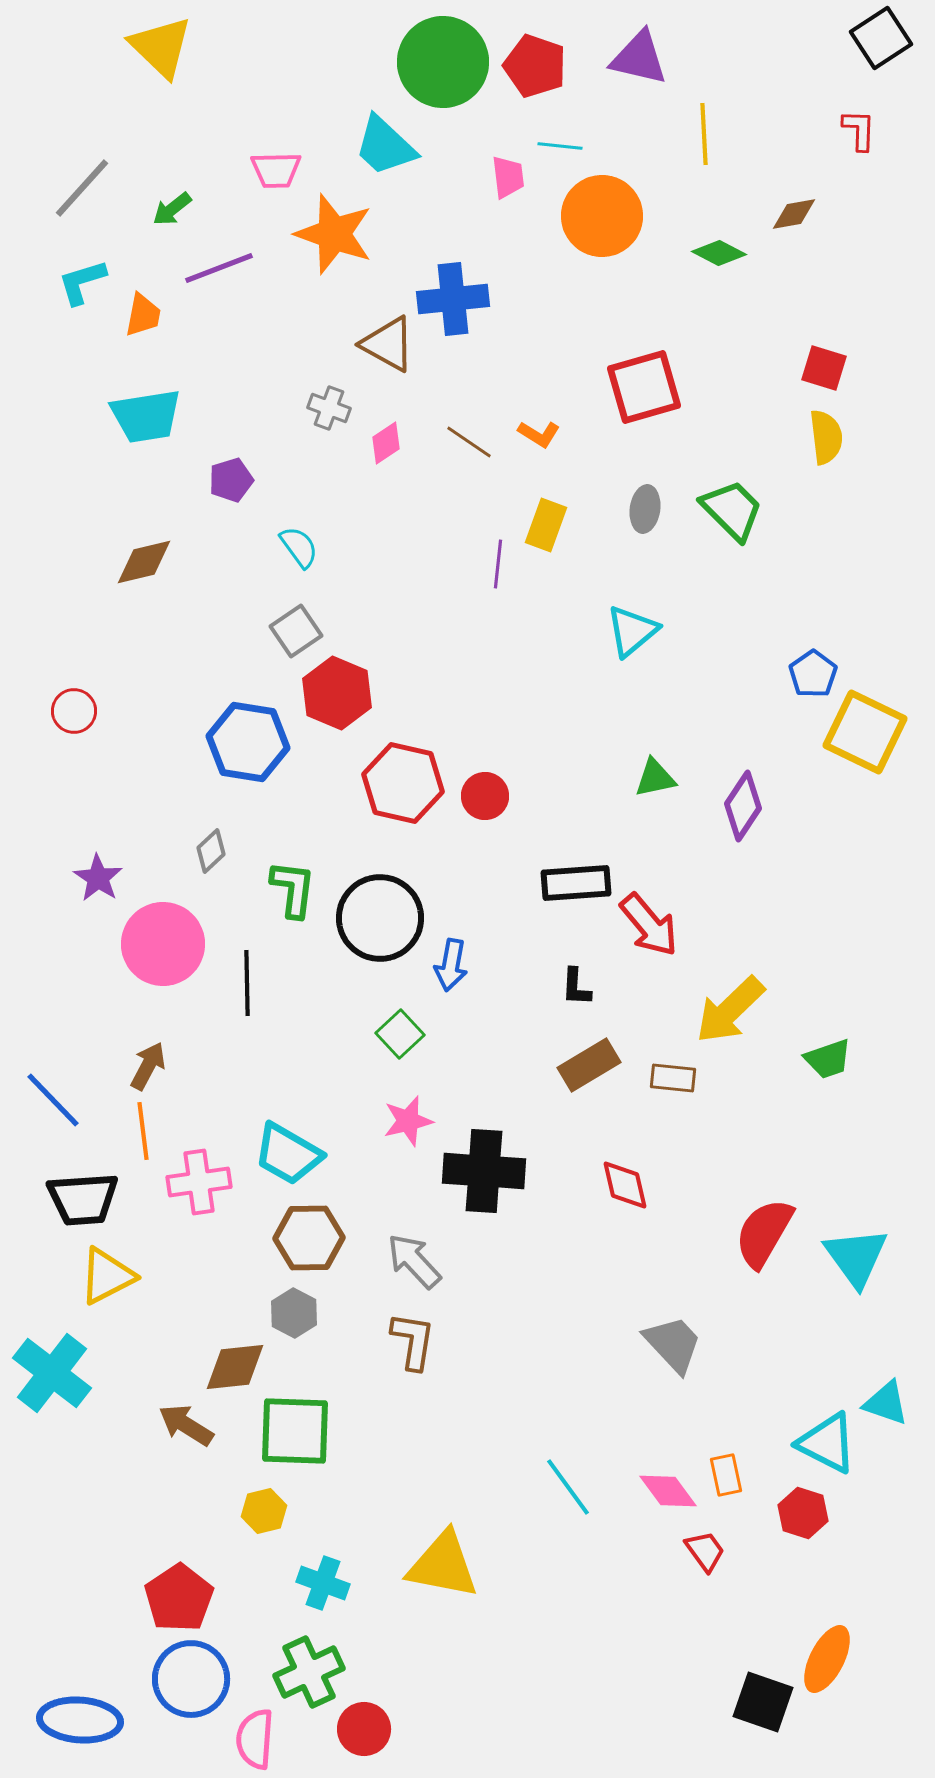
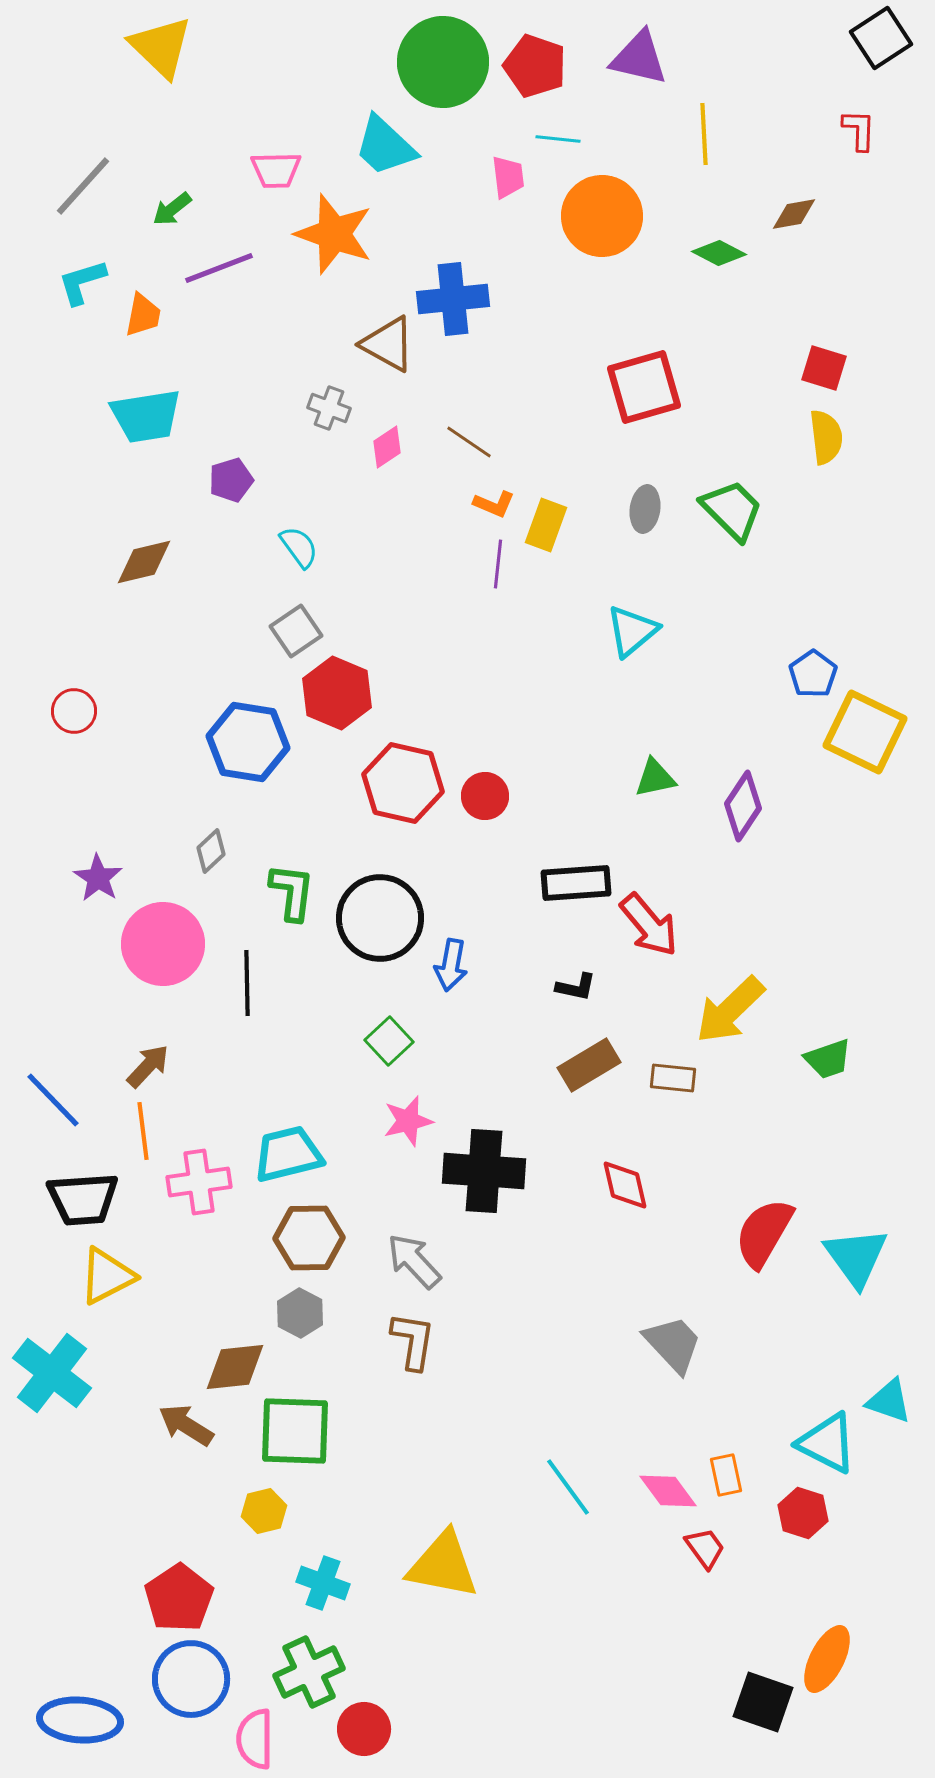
cyan line at (560, 146): moved 2 px left, 7 px up
gray line at (82, 188): moved 1 px right, 2 px up
orange L-shape at (539, 434): moved 45 px left, 70 px down; rotated 9 degrees counterclockwise
pink diamond at (386, 443): moved 1 px right, 4 px down
green L-shape at (293, 889): moved 1 px left, 3 px down
black L-shape at (576, 987): rotated 81 degrees counterclockwise
green square at (400, 1034): moved 11 px left, 7 px down
brown arrow at (148, 1066): rotated 15 degrees clockwise
cyan trapezoid at (288, 1154): rotated 136 degrees clockwise
gray hexagon at (294, 1313): moved 6 px right
cyan triangle at (886, 1403): moved 3 px right, 2 px up
red trapezoid at (705, 1551): moved 3 px up
pink semicircle at (255, 1739): rotated 4 degrees counterclockwise
